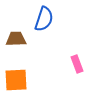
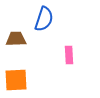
pink rectangle: moved 8 px left, 9 px up; rotated 18 degrees clockwise
